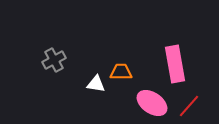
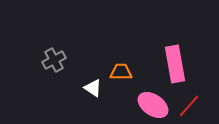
white triangle: moved 3 px left, 4 px down; rotated 24 degrees clockwise
pink ellipse: moved 1 px right, 2 px down
